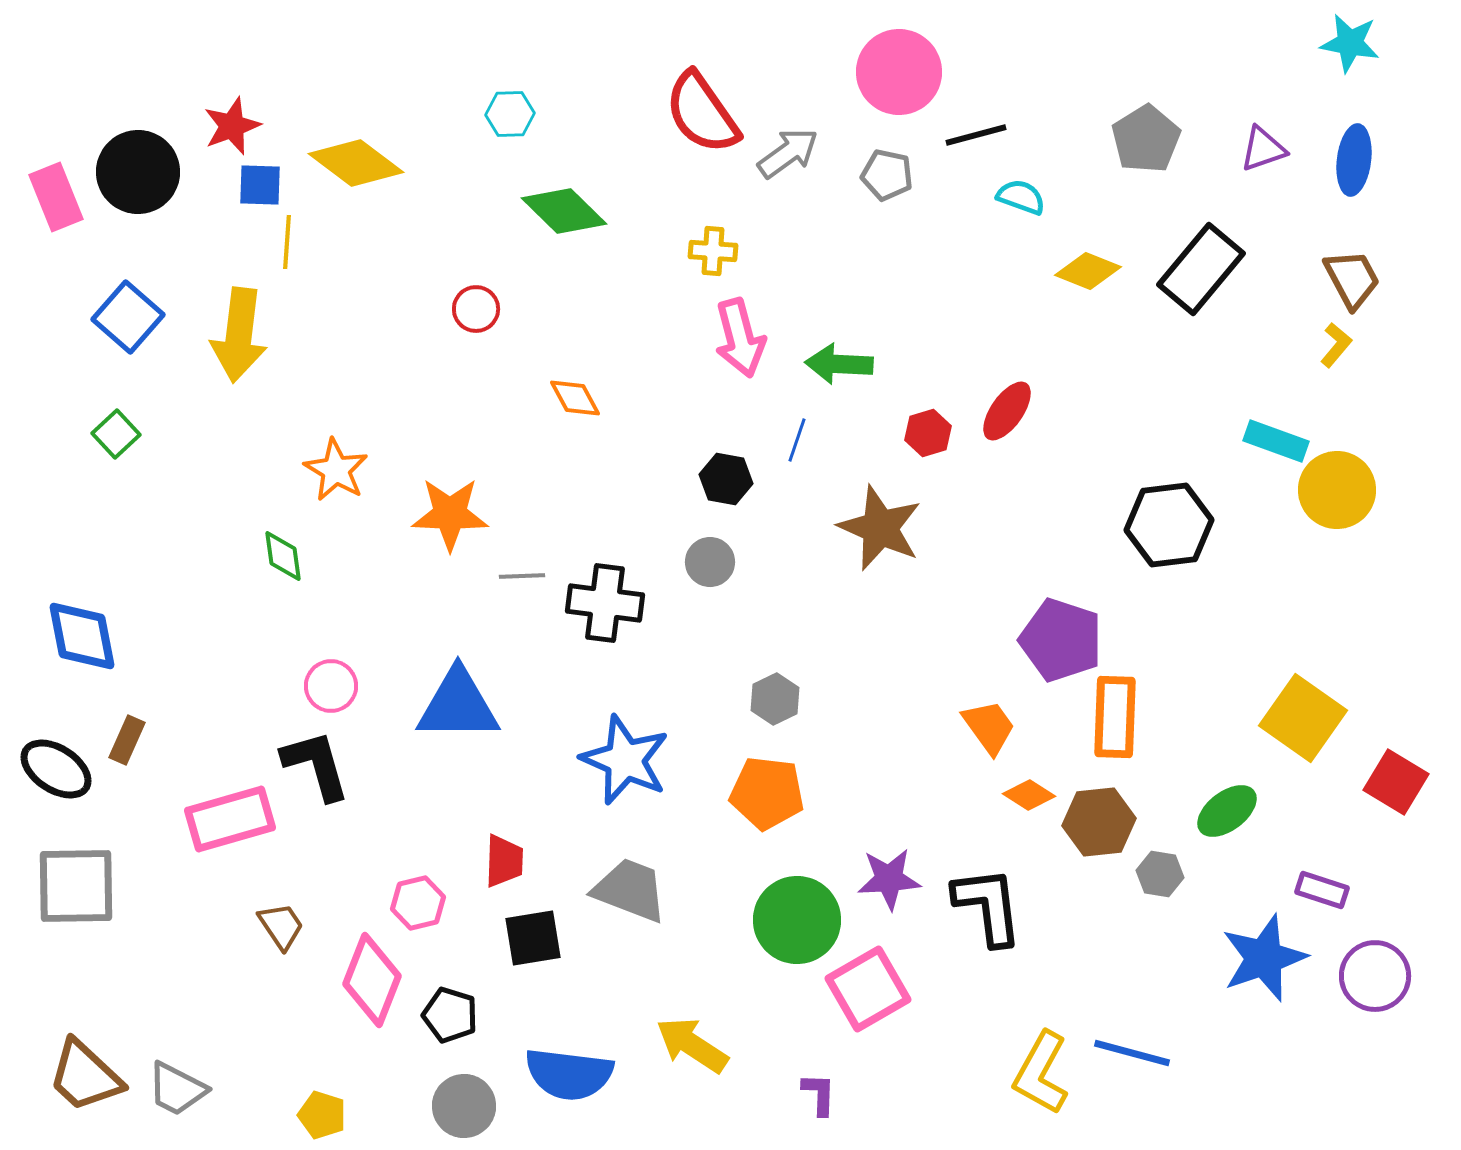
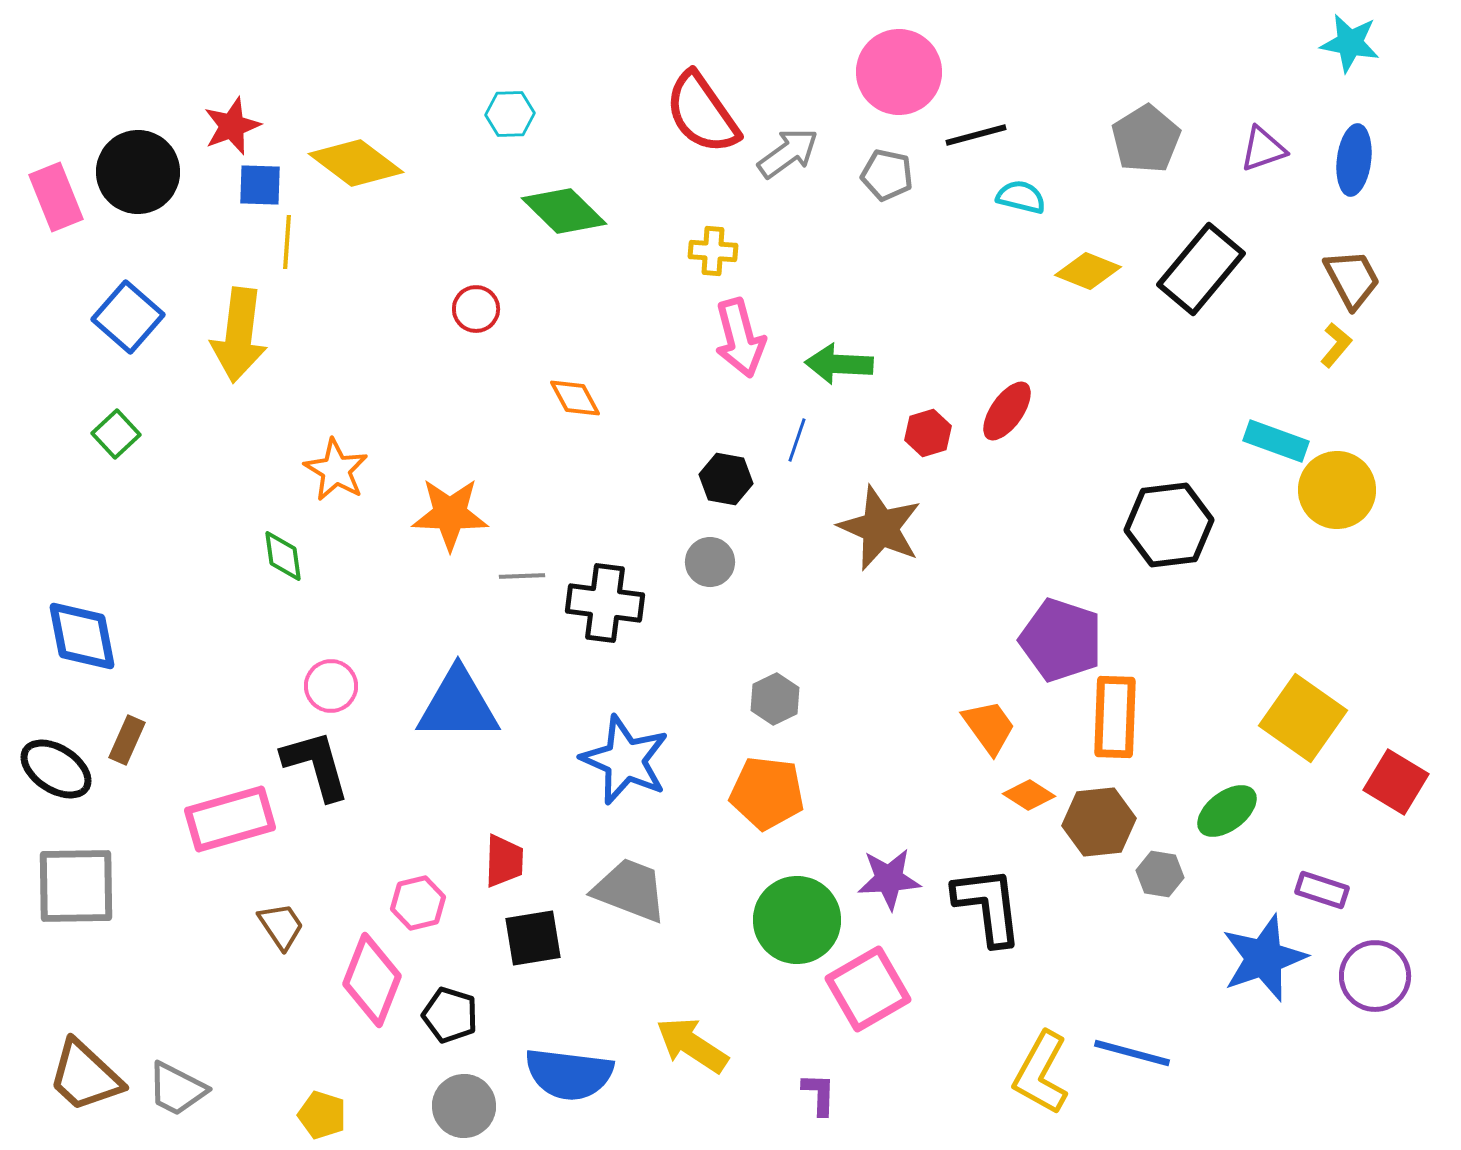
cyan semicircle at (1021, 197): rotated 6 degrees counterclockwise
